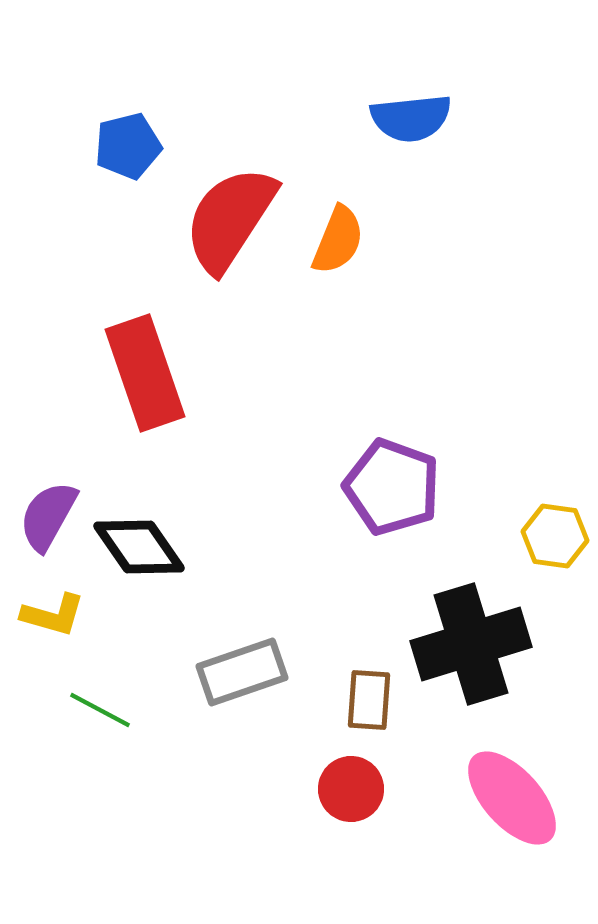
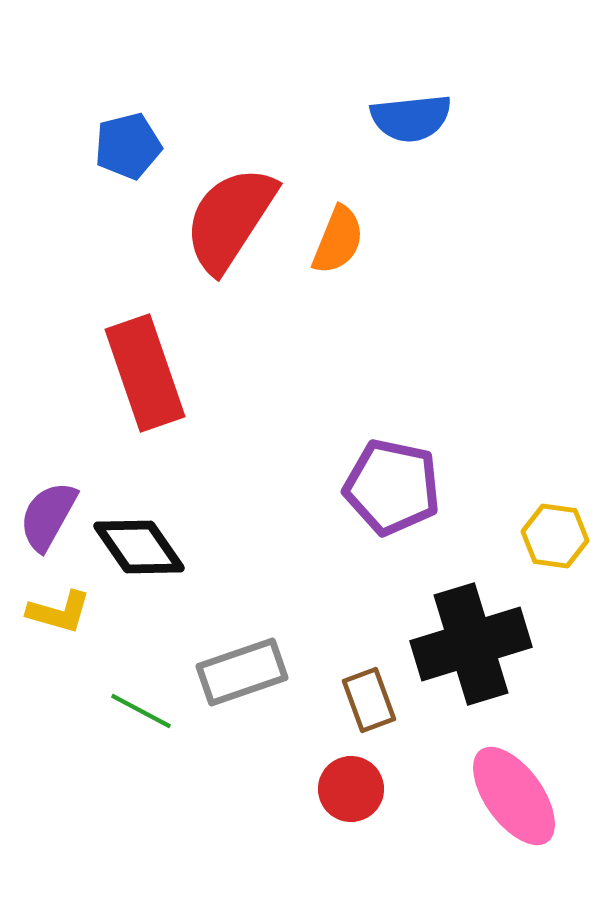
purple pentagon: rotated 8 degrees counterclockwise
yellow L-shape: moved 6 px right, 3 px up
brown rectangle: rotated 24 degrees counterclockwise
green line: moved 41 px right, 1 px down
pink ellipse: moved 2 px right, 2 px up; rotated 6 degrees clockwise
